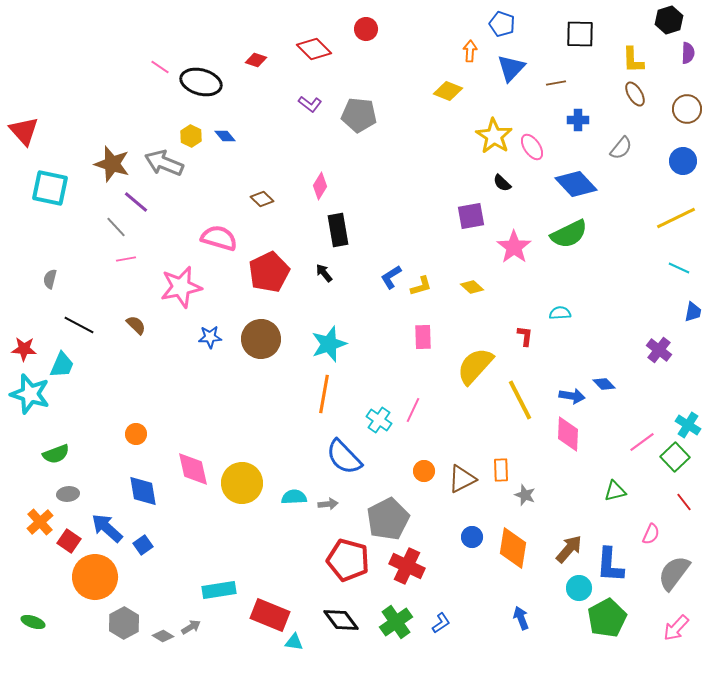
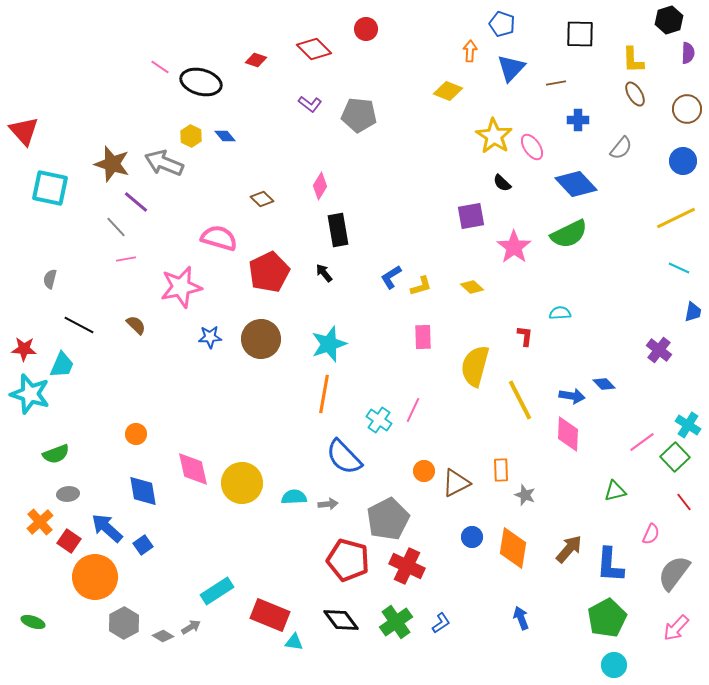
yellow semicircle at (475, 366): rotated 27 degrees counterclockwise
brown triangle at (462, 479): moved 6 px left, 4 px down
cyan circle at (579, 588): moved 35 px right, 77 px down
cyan rectangle at (219, 590): moved 2 px left, 1 px down; rotated 24 degrees counterclockwise
